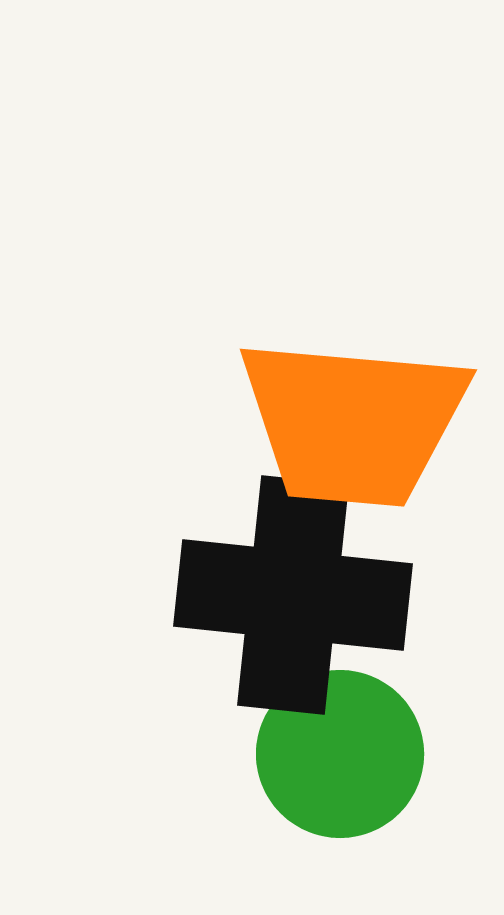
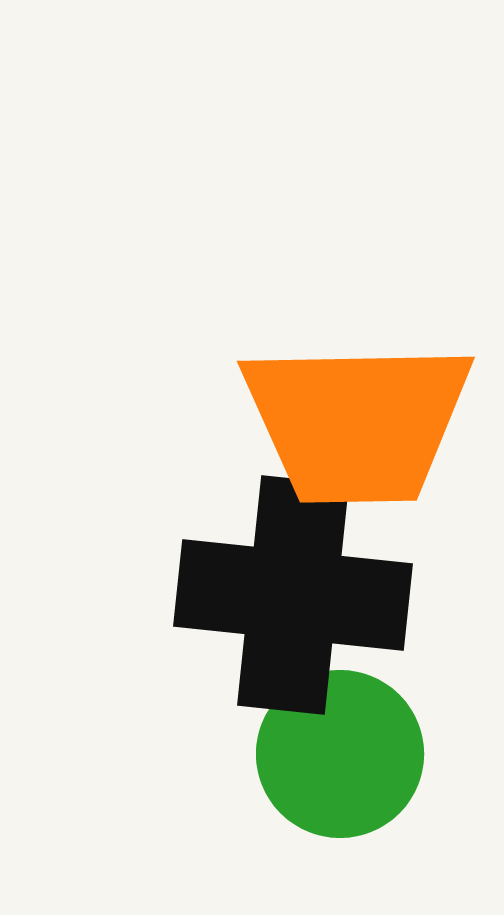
orange trapezoid: moved 4 px right; rotated 6 degrees counterclockwise
